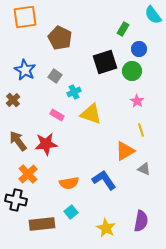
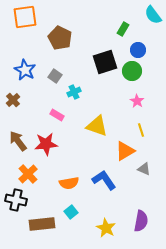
blue circle: moved 1 px left, 1 px down
yellow triangle: moved 6 px right, 12 px down
